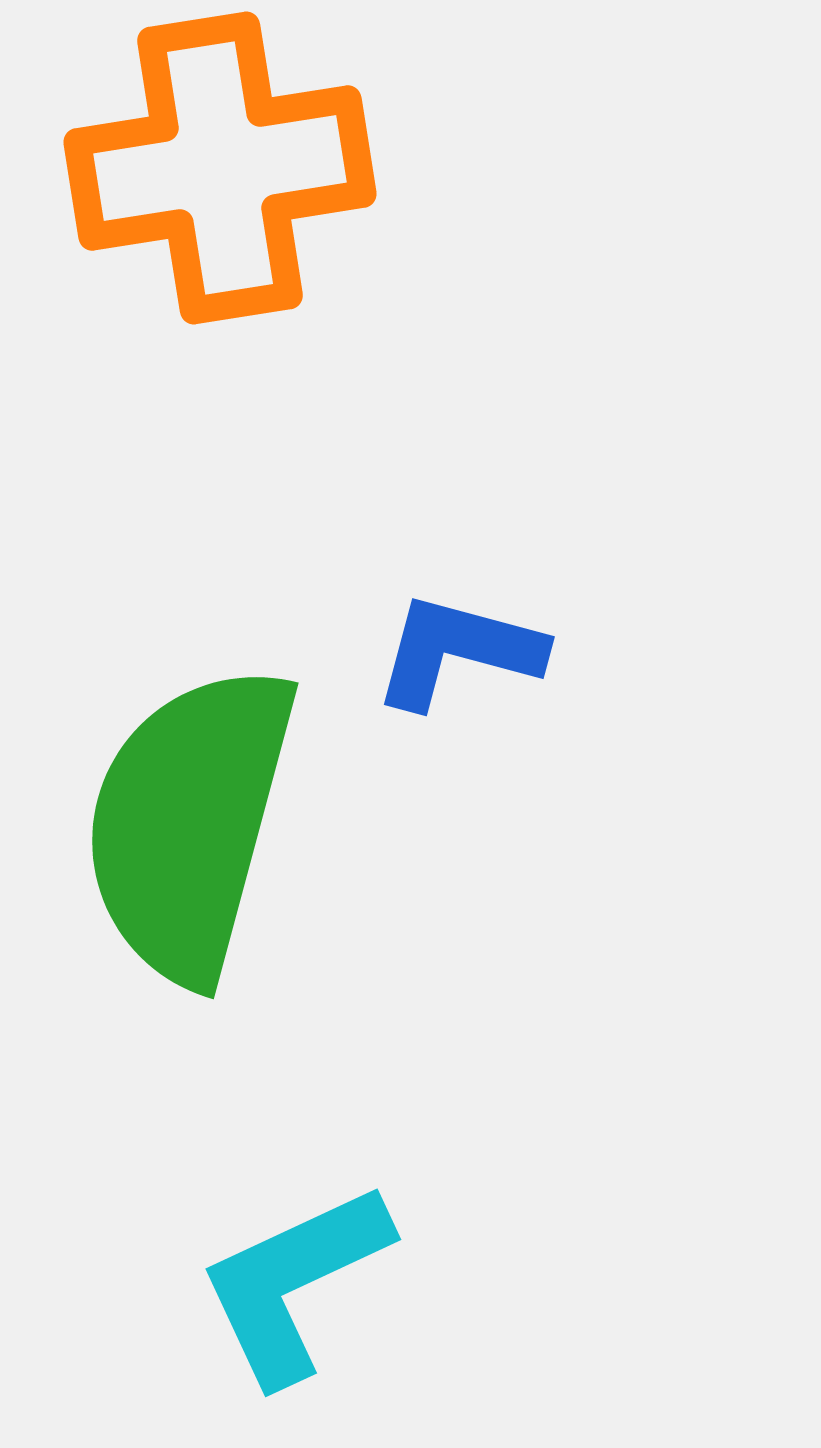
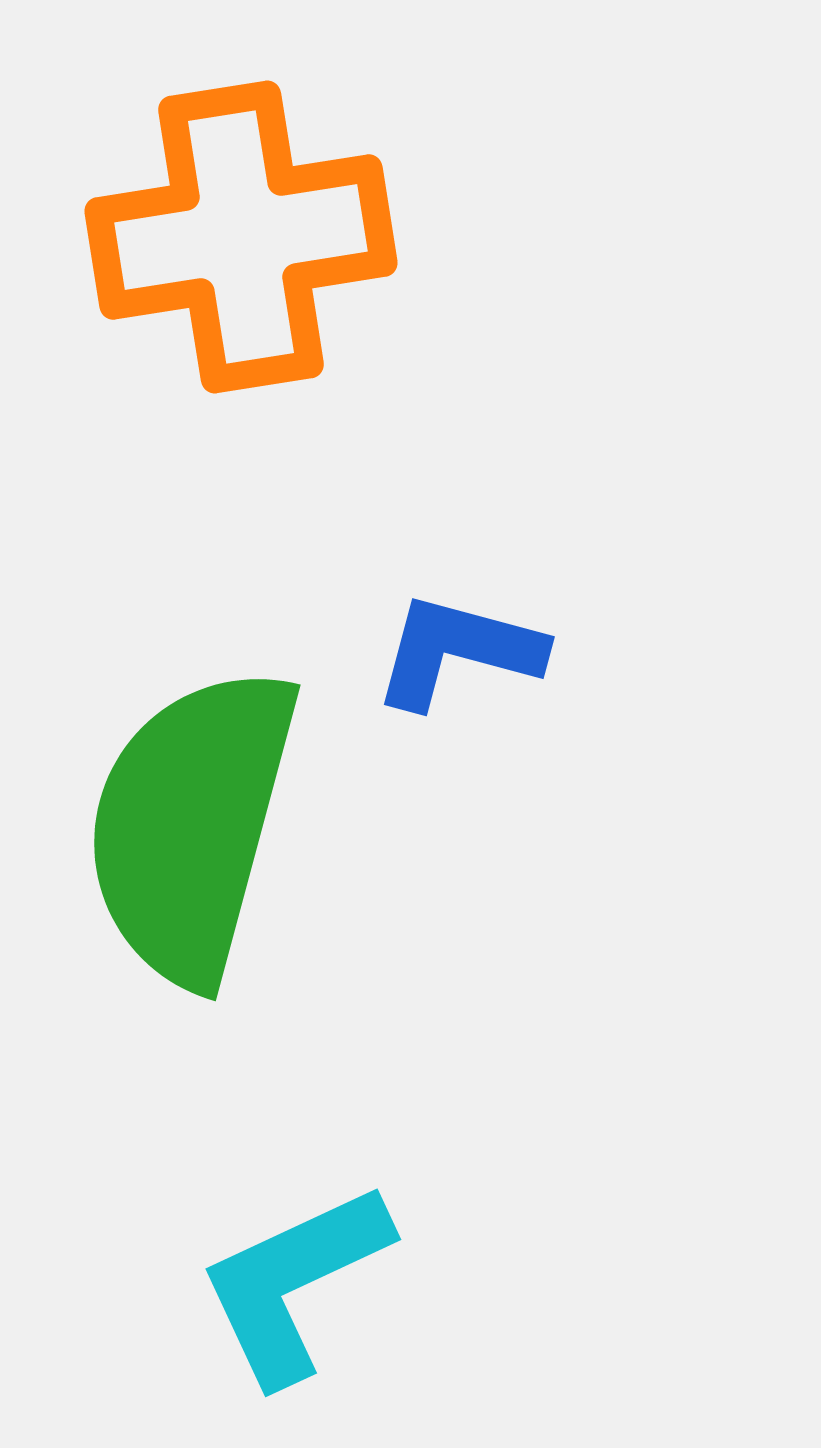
orange cross: moved 21 px right, 69 px down
green semicircle: moved 2 px right, 2 px down
